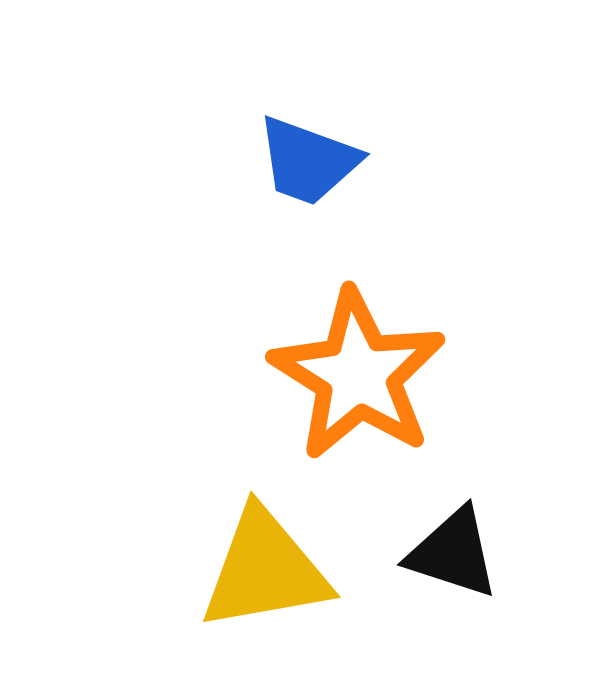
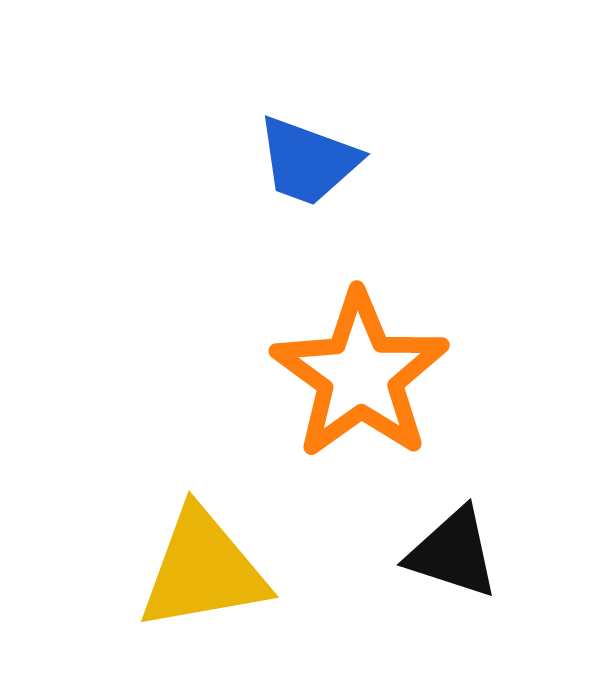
orange star: moved 2 px right; rotated 4 degrees clockwise
yellow triangle: moved 62 px left
